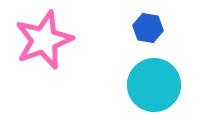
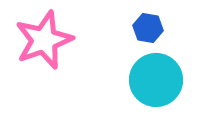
cyan circle: moved 2 px right, 5 px up
